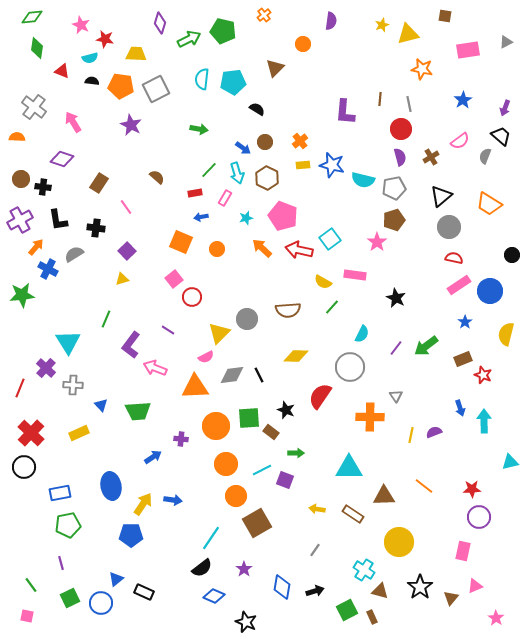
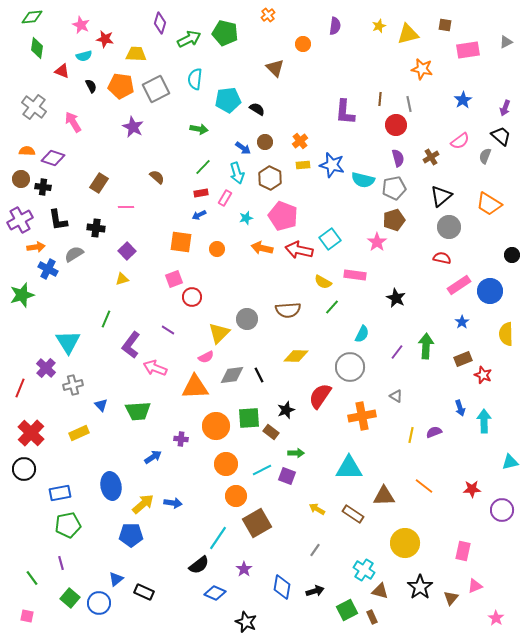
orange cross at (264, 15): moved 4 px right
brown square at (445, 16): moved 9 px down
purple semicircle at (331, 21): moved 4 px right, 5 px down
yellow star at (382, 25): moved 3 px left, 1 px down
green pentagon at (223, 31): moved 2 px right, 2 px down
cyan semicircle at (90, 58): moved 6 px left, 2 px up
brown triangle at (275, 68): rotated 30 degrees counterclockwise
cyan semicircle at (202, 79): moved 7 px left
black semicircle at (92, 81): moved 1 px left, 5 px down; rotated 56 degrees clockwise
cyan pentagon at (233, 82): moved 5 px left, 18 px down
purple star at (131, 125): moved 2 px right, 2 px down
red circle at (401, 129): moved 5 px left, 4 px up
orange semicircle at (17, 137): moved 10 px right, 14 px down
purple semicircle at (400, 157): moved 2 px left, 1 px down
purple diamond at (62, 159): moved 9 px left, 1 px up
green line at (209, 170): moved 6 px left, 3 px up
brown hexagon at (267, 178): moved 3 px right
red rectangle at (195, 193): moved 6 px right
pink line at (126, 207): rotated 56 degrees counterclockwise
blue arrow at (201, 217): moved 2 px left, 2 px up; rotated 16 degrees counterclockwise
orange square at (181, 242): rotated 15 degrees counterclockwise
orange arrow at (36, 247): rotated 42 degrees clockwise
orange arrow at (262, 248): rotated 30 degrees counterclockwise
red semicircle at (454, 258): moved 12 px left
pink square at (174, 279): rotated 18 degrees clockwise
green star at (22, 295): rotated 10 degrees counterclockwise
blue star at (465, 322): moved 3 px left
yellow semicircle at (506, 334): rotated 15 degrees counterclockwise
green arrow at (426, 346): rotated 130 degrees clockwise
purple line at (396, 348): moved 1 px right, 4 px down
gray cross at (73, 385): rotated 18 degrees counterclockwise
gray triangle at (396, 396): rotated 24 degrees counterclockwise
black star at (286, 410): rotated 30 degrees clockwise
orange cross at (370, 417): moved 8 px left, 1 px up; rotated 12 degrees counterclockwise
black circle at (24, 467): moved 2 px down
purple square at (285, 480): moved 2 px right, 4 px up
blue arrow at (173, 500): moved 3 px down
yellow arrow at (143, 504): rotated 15 degrees clockwise
yellow arrow at (317, 509): rotated 21 degrees clockwise
purple circle at (479, 517): moved 23 px right, 7 px up
cyan line at (211, 538): moved 7 px right
yellow circle at (399, 542): moved 6 px right, 1 px down
black semicircle at (202, 568): moved 3 px left, 3 px up
green line at (31, 585): moved 1 px right, 7 px up
blue diamond at (214, 596): moved 1 px right, 3 px up
green square at (70, 598): rotated 24 degrees counterclockwise
blue circle at (101, 603): moved 2 px left
